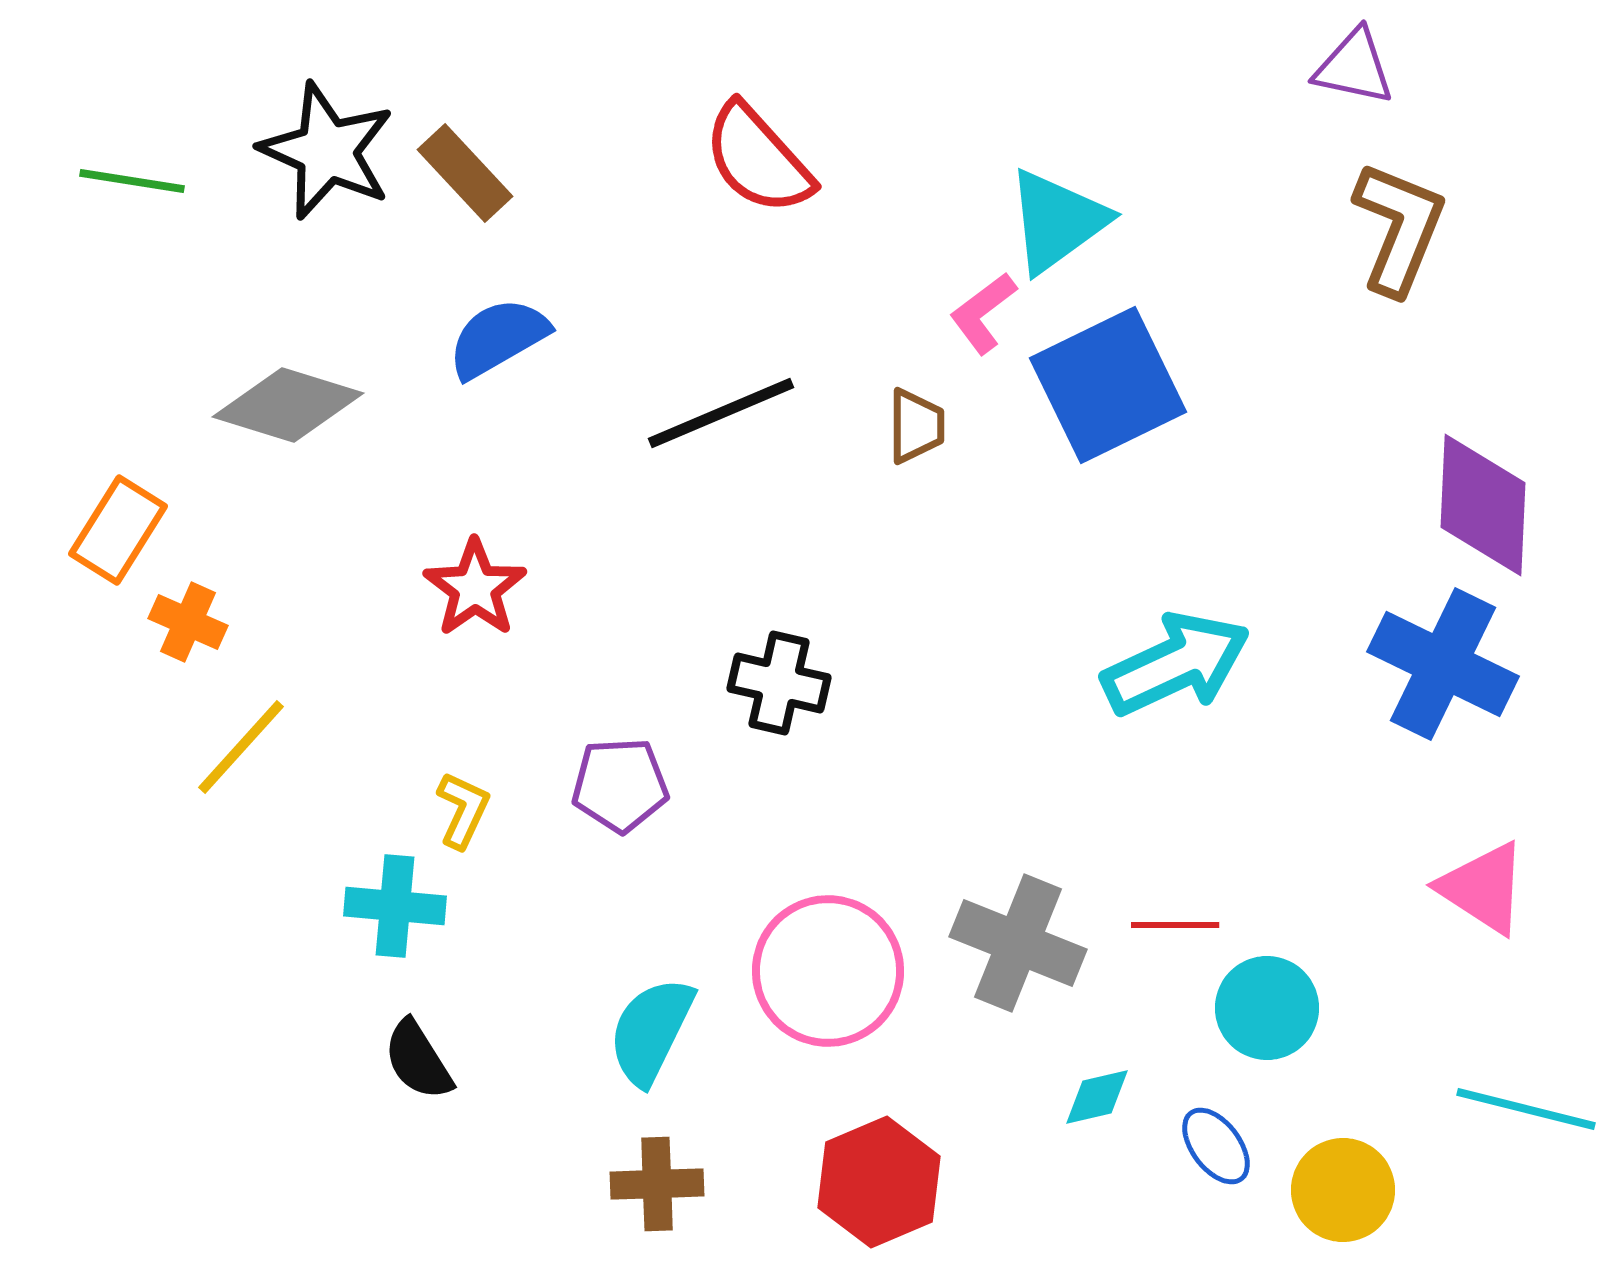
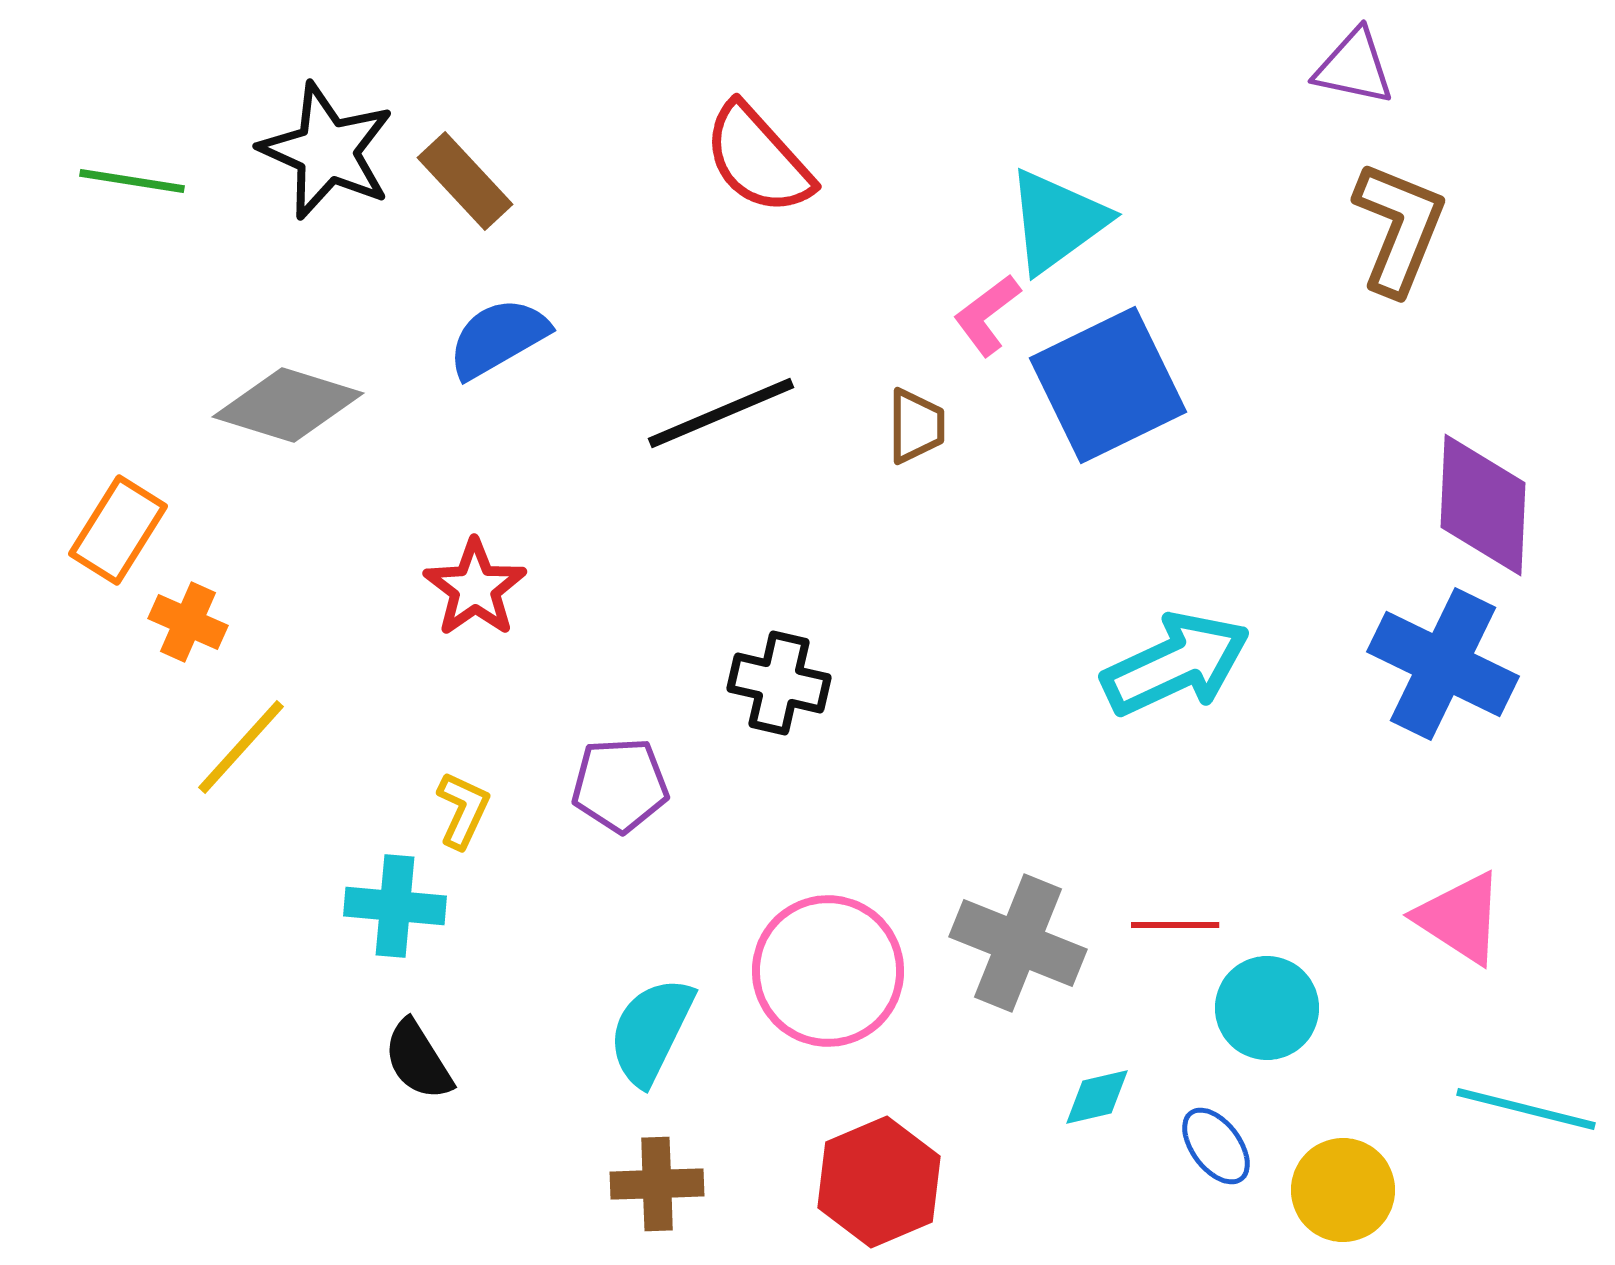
brown rectangle: moved 8 px down
pink L-shape: moved 4 px right, 2 px down
pink triangle: moved 23 px left, 30 px down
